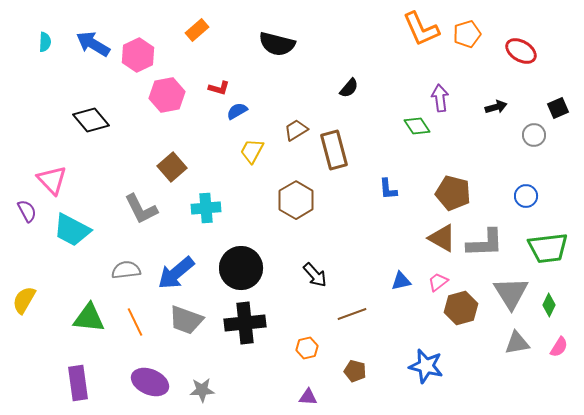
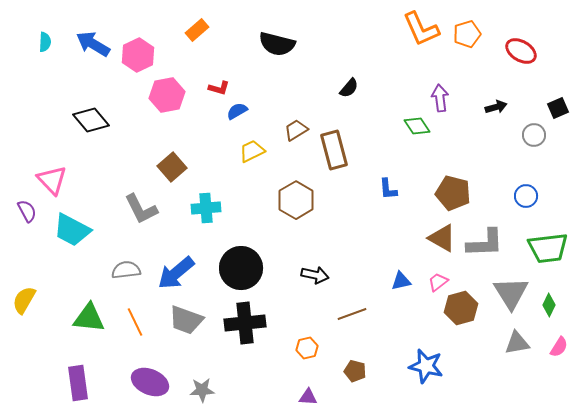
yellow trapezoid at (252, 151): rotated 36 degrees clockwise
black arrow at (315, 275): rotated 36 degrees counterclockwise
